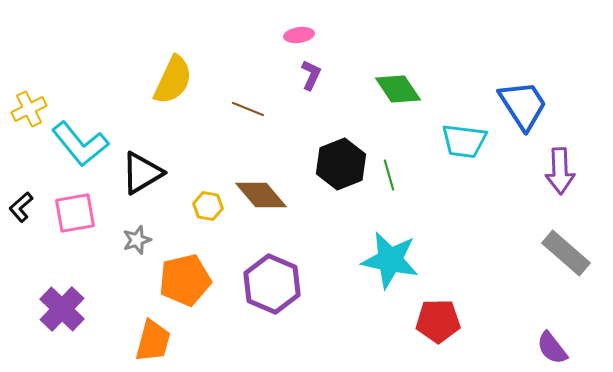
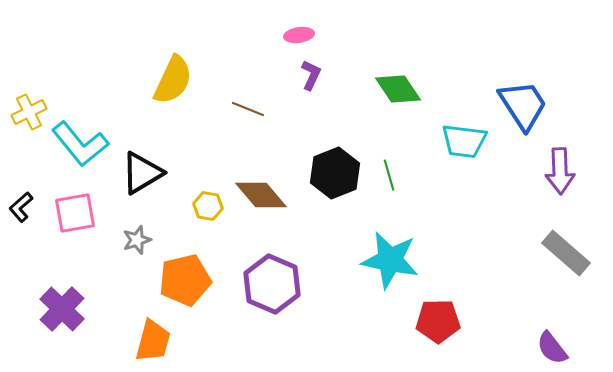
yellow cross: moved 3 px down
black hexagon: moved 6 px left, 9 px down
